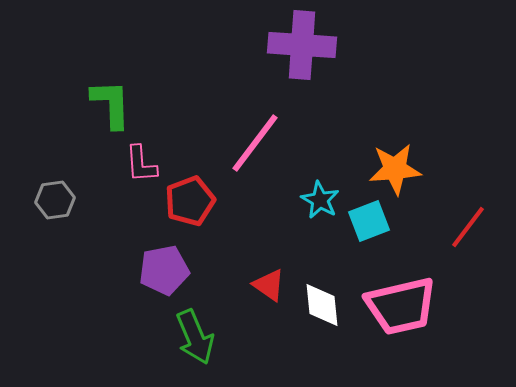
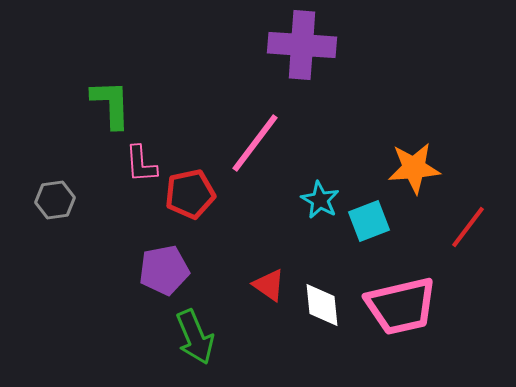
orange star: moved 19 px right, 1 px up
red pentagon: moved 7 px up; rotated 9 degrees clockwise
